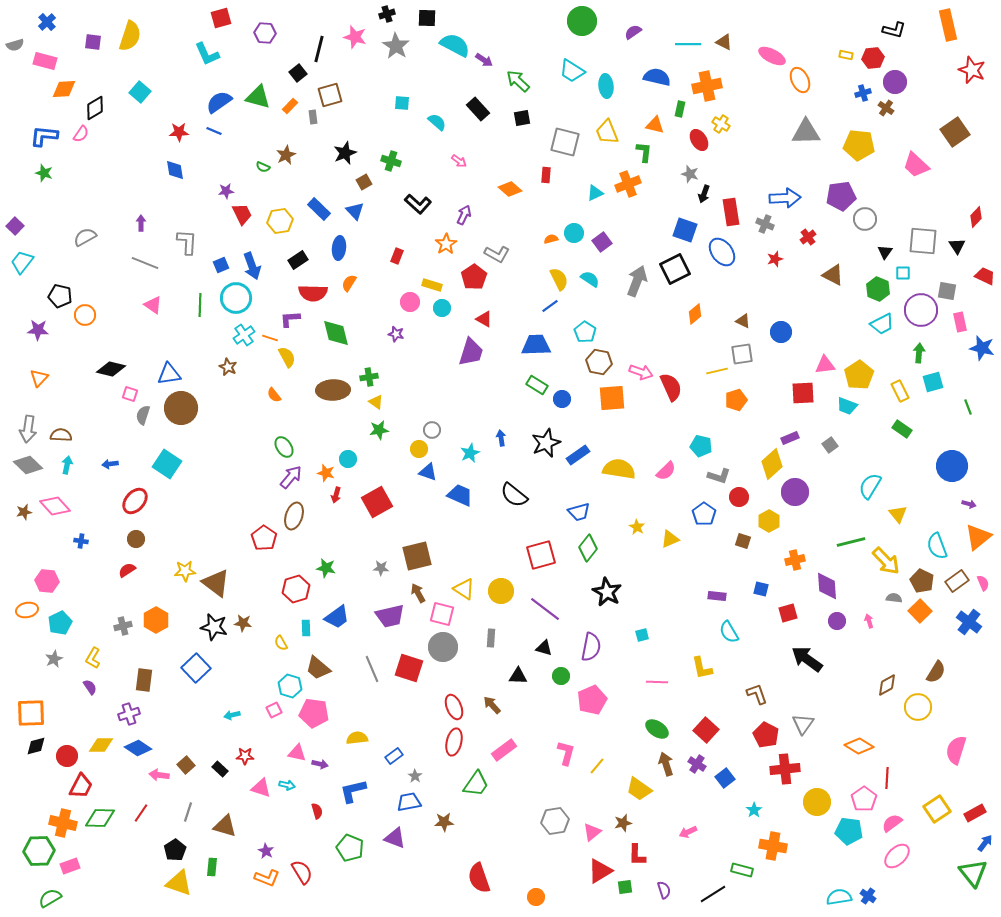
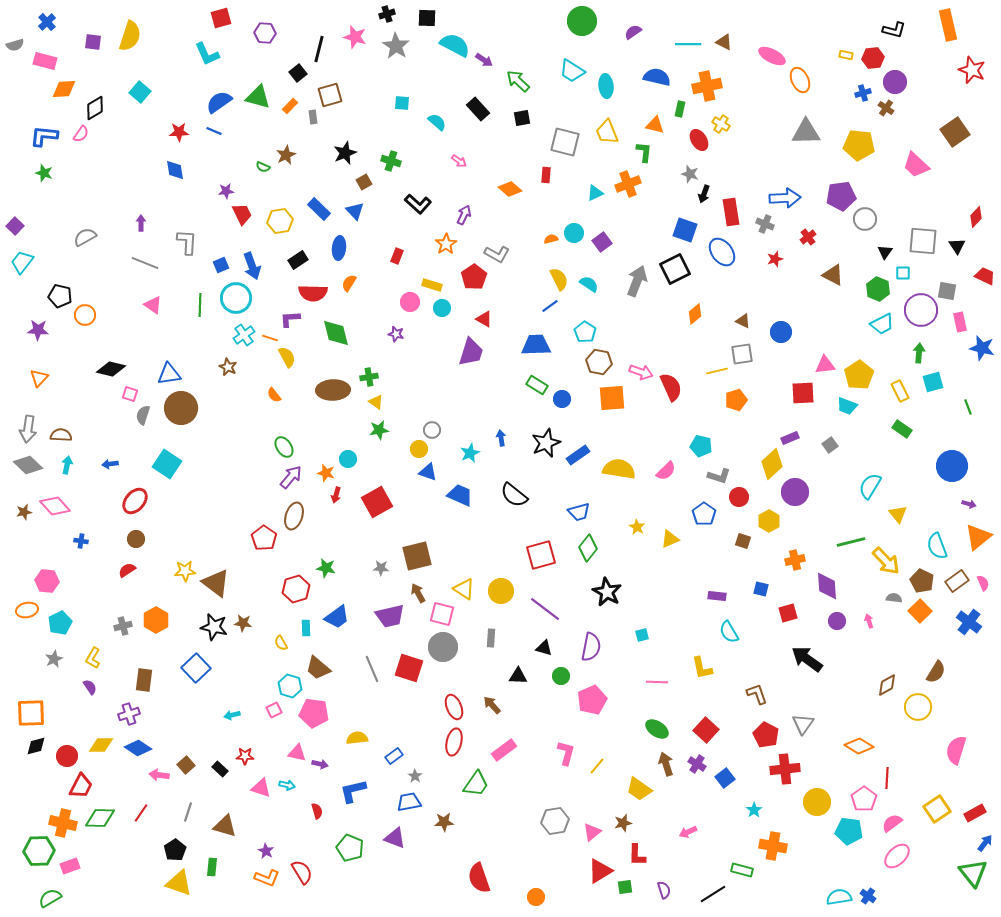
cyan semicircle at (590, 279): moved 1 px left, 5 px down
